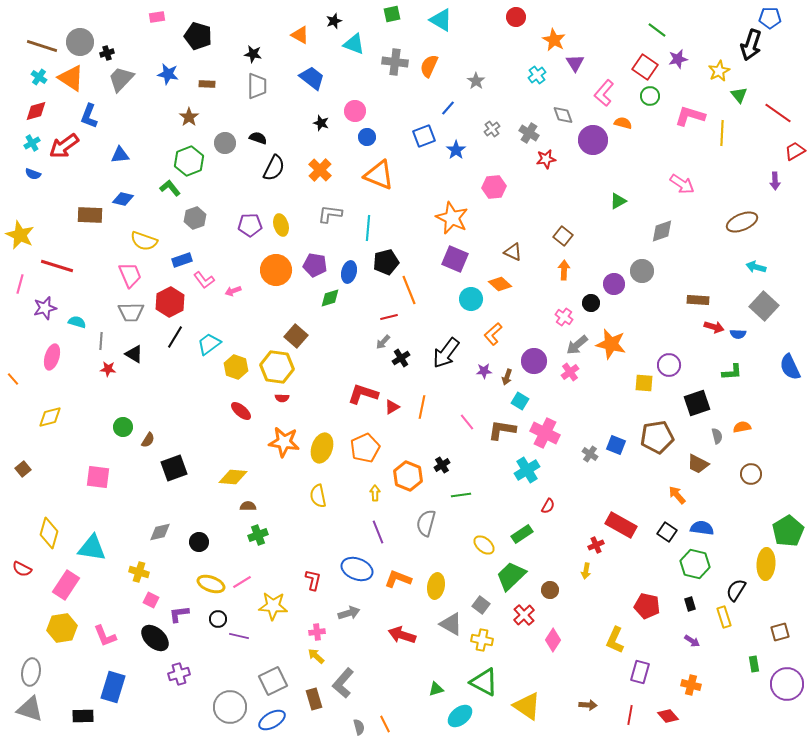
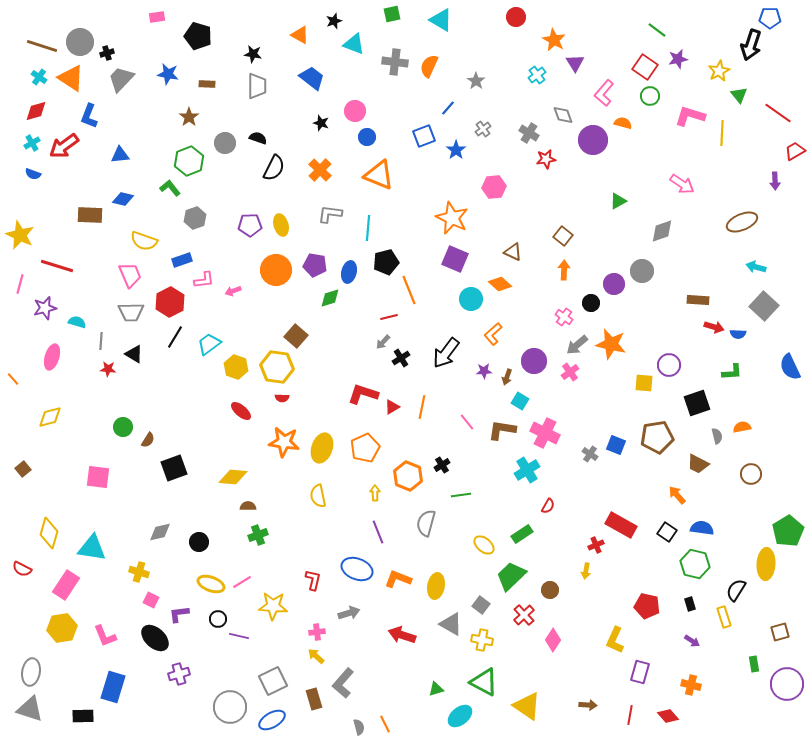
gray cross at (492, 129): moved 9 px left
pink L-shape at (204, 280): rotated 60 degrees counterclockwise
